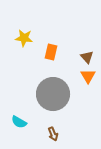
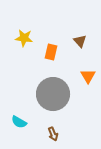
brown triangle: moved 7 px left, 16 px up
